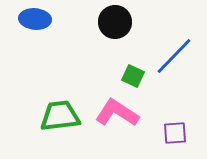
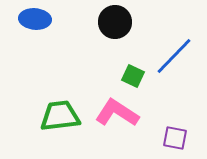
purple square: moved 5 px down; rotated 15 degrees clockwise
